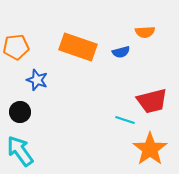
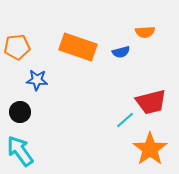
orange pentagon: moved 1 px right
blue star: rotated 15 degrees counterclockwise
red trapezoid: moved 1 px left, 1 px down
cyan line: rotated 60 degrees counterclockwise
